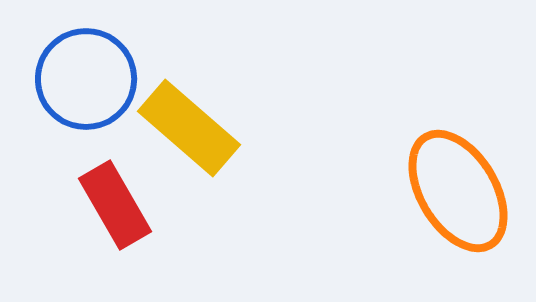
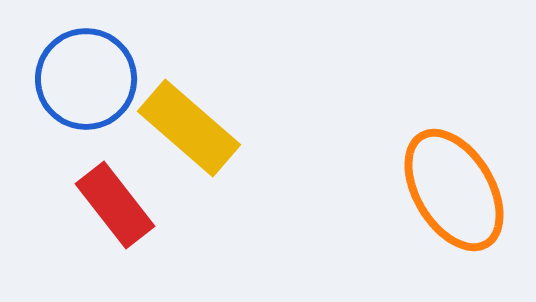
orange ellipse: moved 4 px left, 1 px up
red rectangle: rotated 8 degrees counterclockwise
